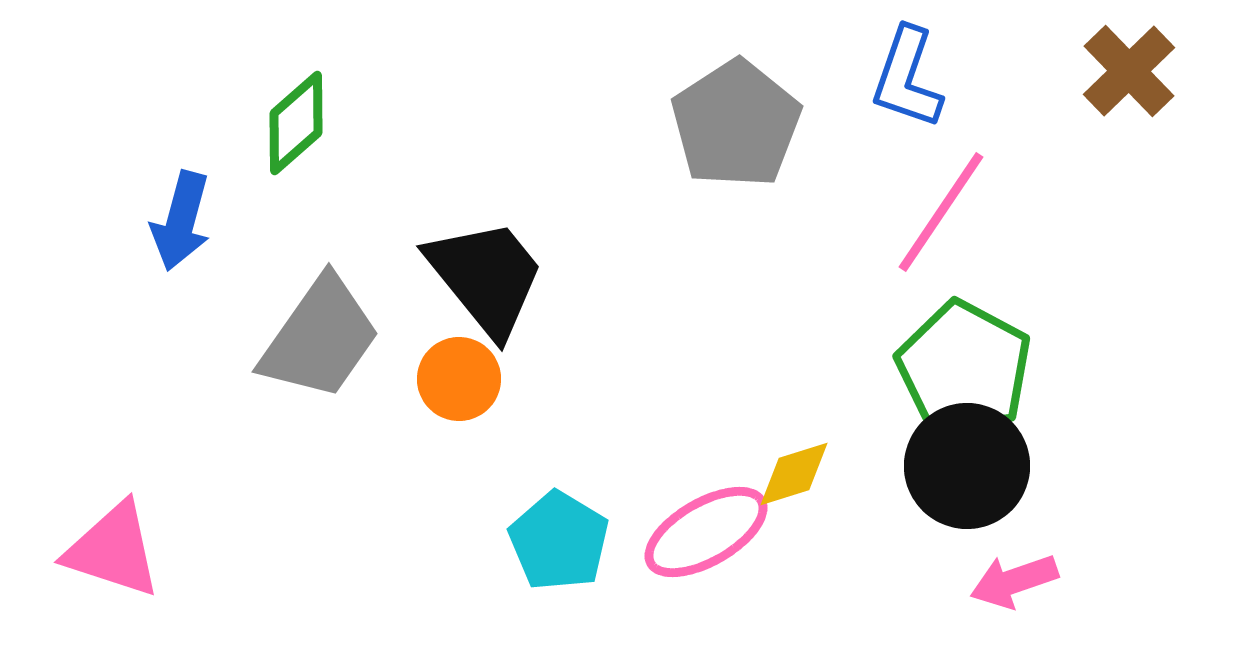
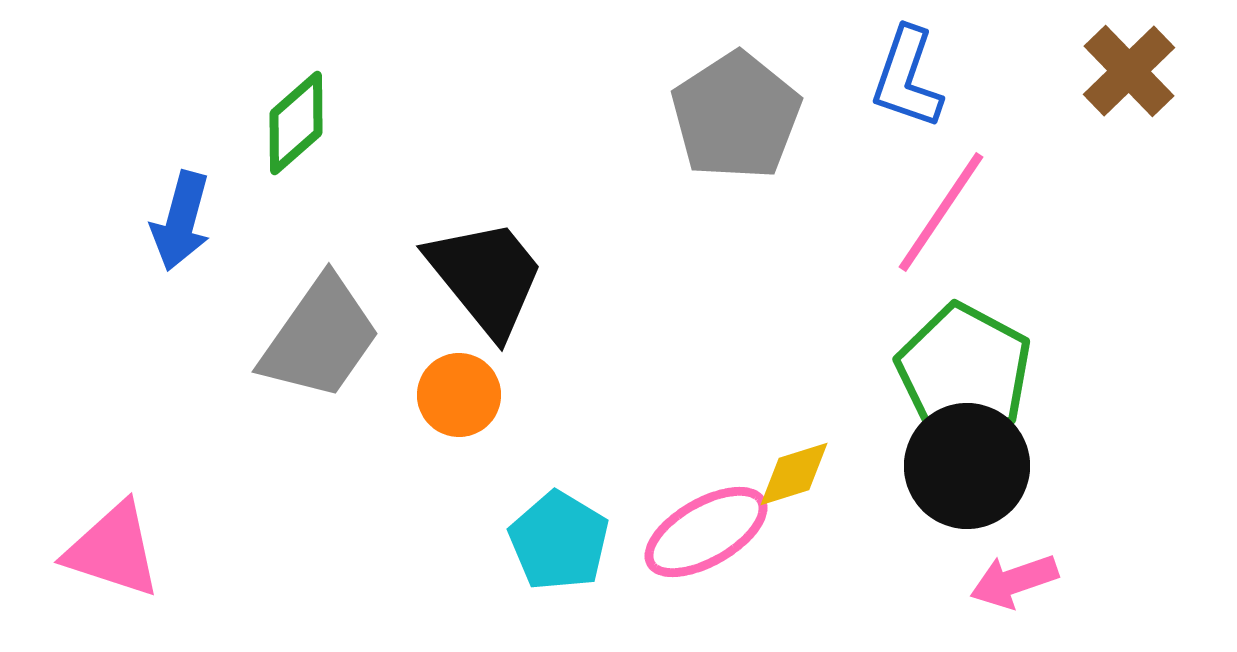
gray pentagon: moved 8 px up
green pentagon: moved 3 px down
orange circle: moved 16 px down
